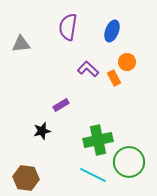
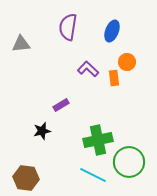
orange rectangle: rotated 21 degrees clockwise
